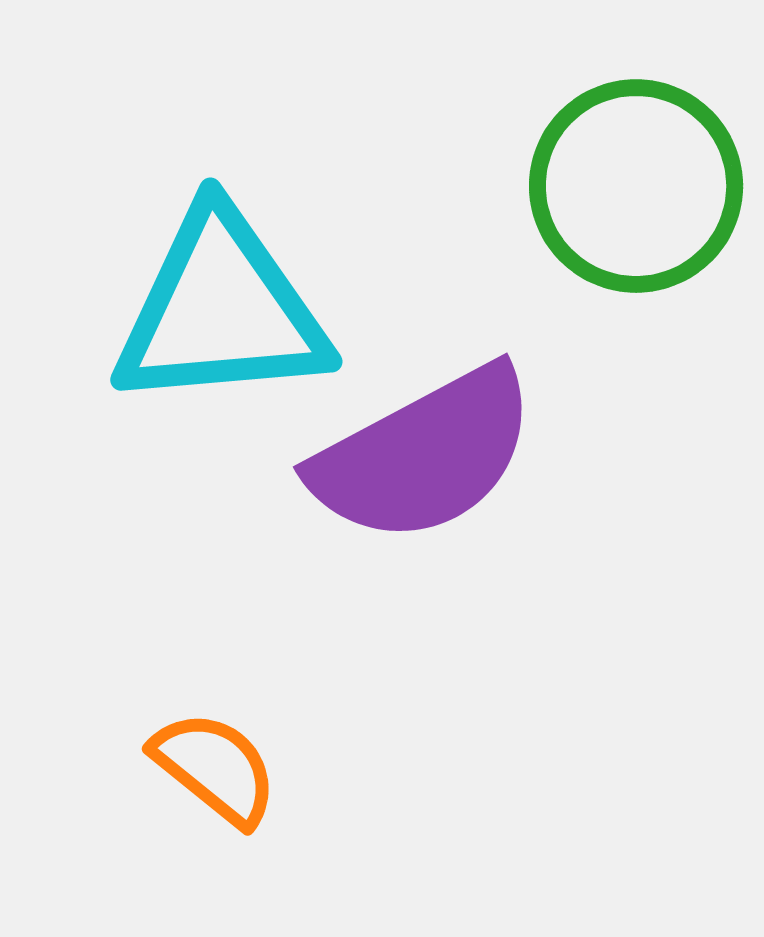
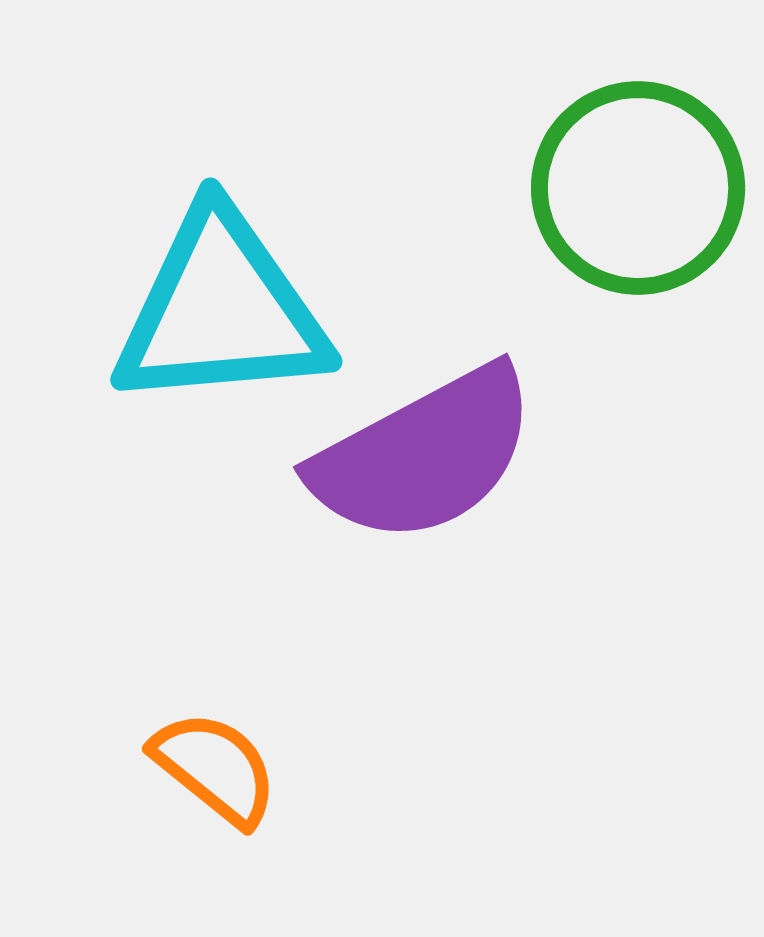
green circle: moved 2 px right, 2 px down
